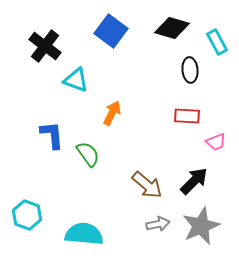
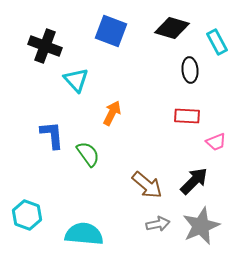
blue square: rotated 16 degrees counterclockwise
black cross: rotated 16 degrees counterclockwise
cyan triangle: rotated 28 degrees clockwise
